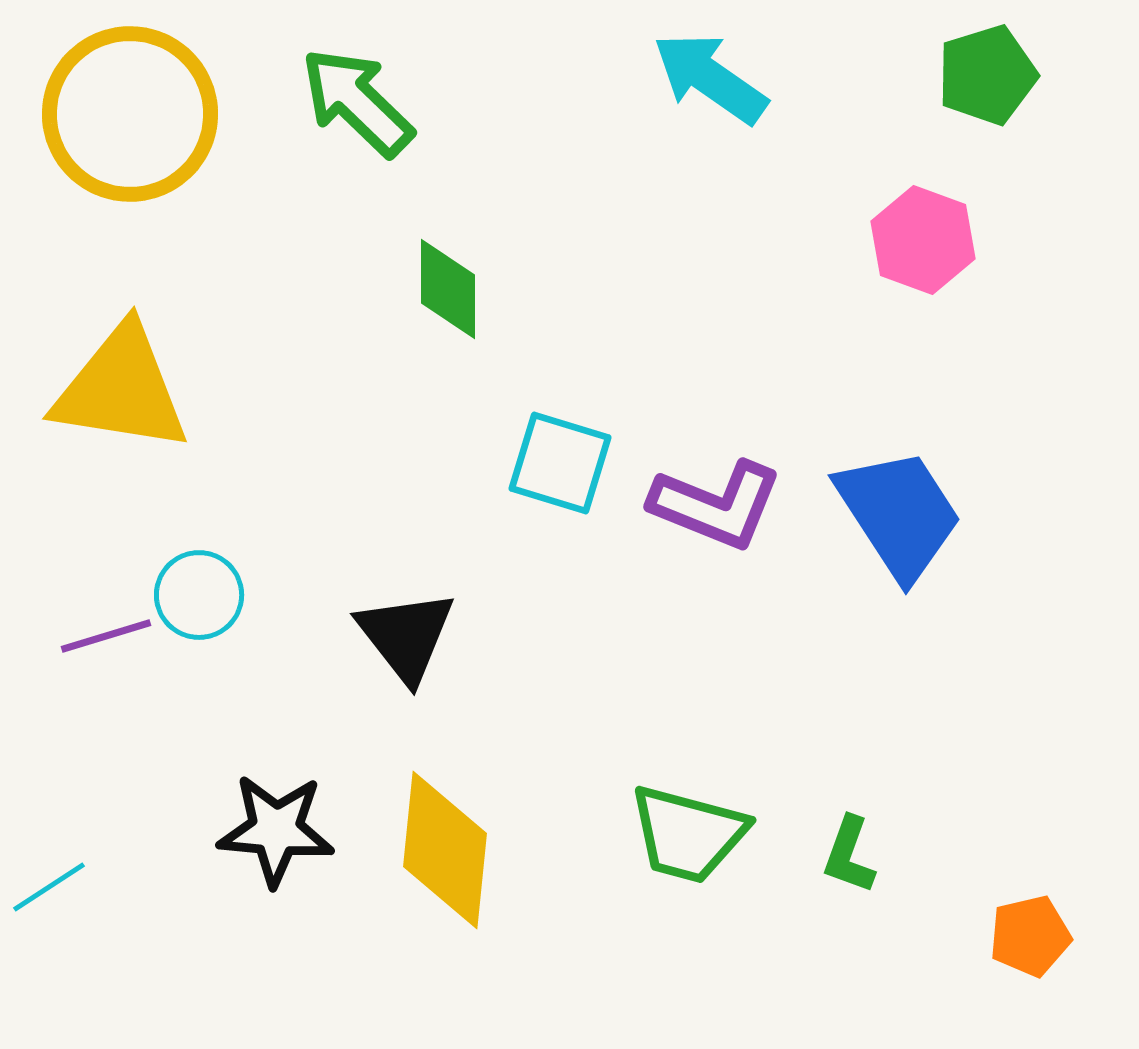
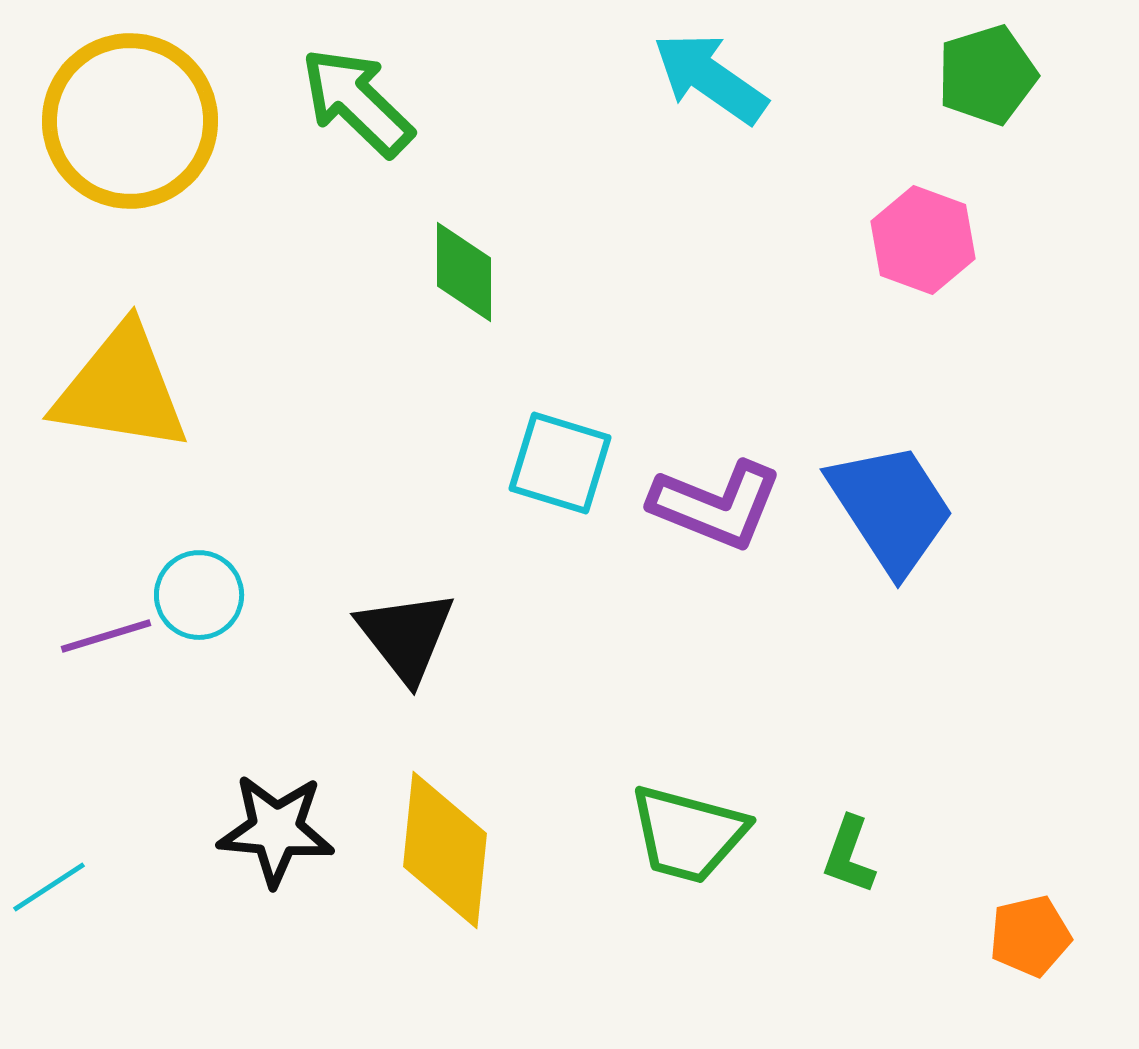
yellow circle: moved 7 px down
green diamond: moved 16 px right, 17 px up
blue trapezoid: moved 8 px left, 6 px up
